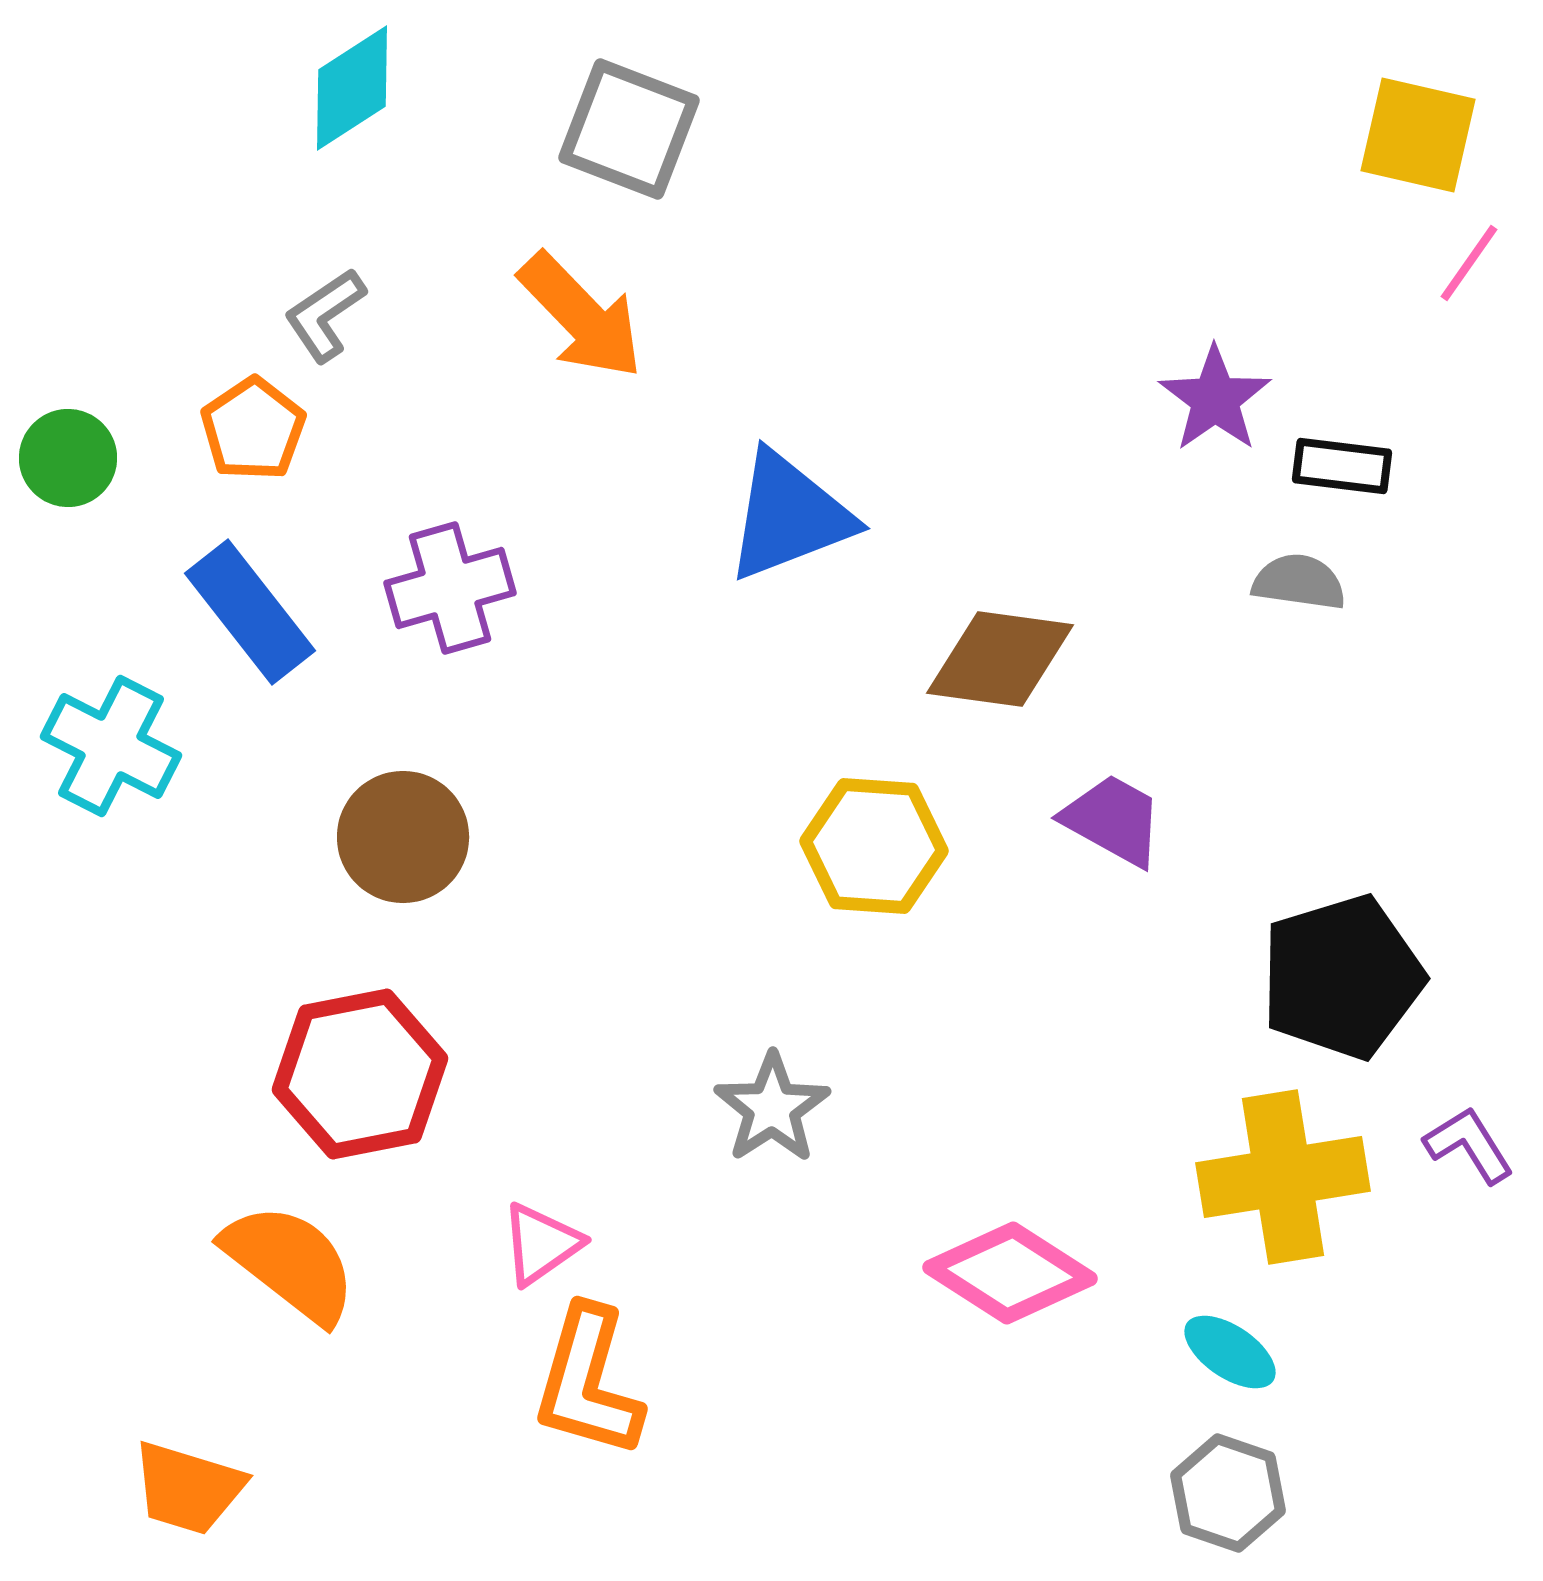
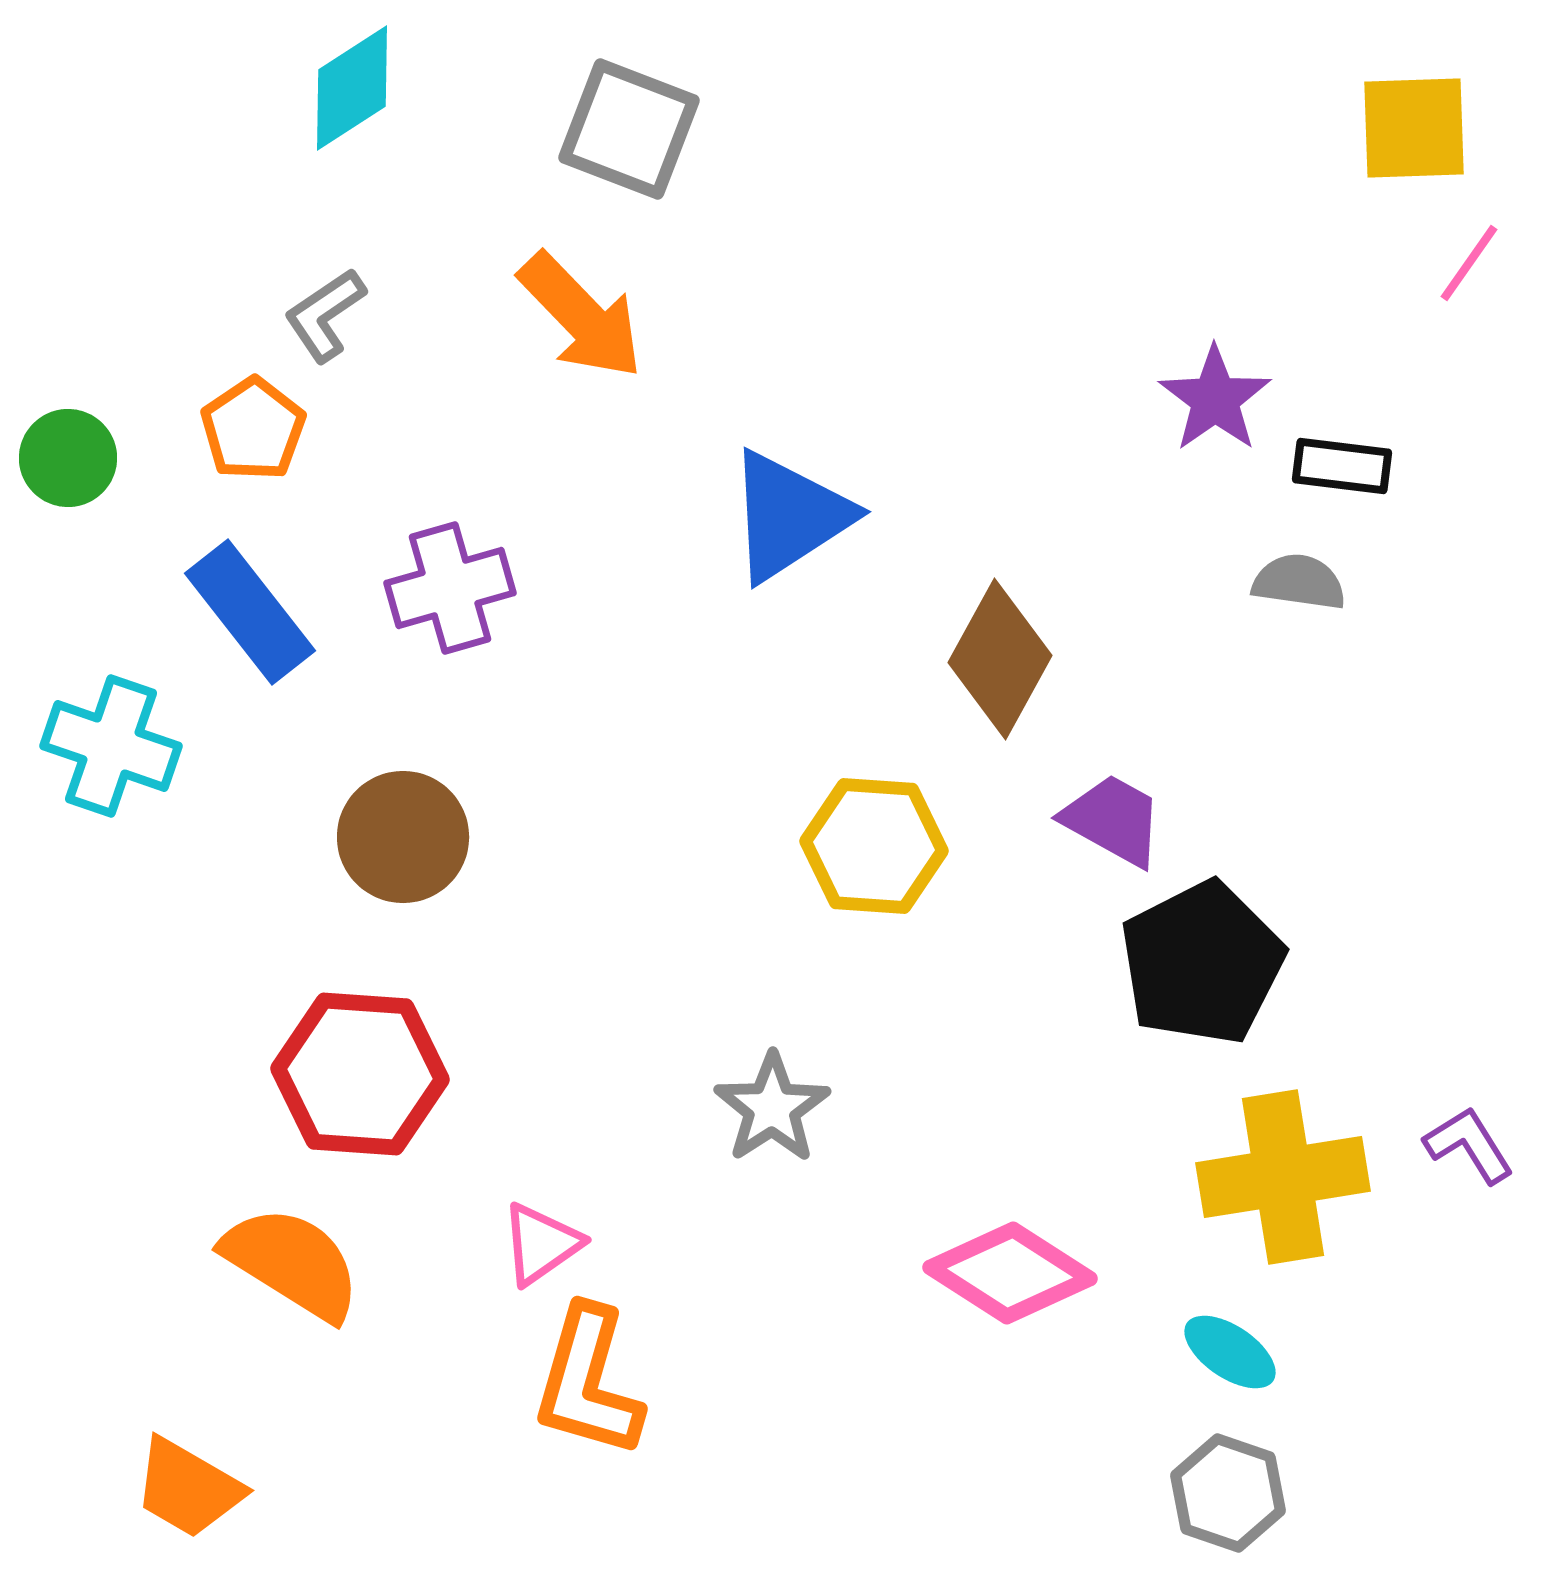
yellow square: moved 4 px left, 7 px up; rotated 15 degrees counterclockwise
blue triangle: rotated 12 degrees counterclockwise
brown diamond: rotated 69 degrees counterclockwise
cyan cross: rotated 8 degrees counterclockwise
black pentagon: moved 140 px left, 14 px up; rotated 10 degrees counterclockwise
red hexagon: rotated 15 degrees clockwise
orange semicircle: moved 2 px right; rotated 6 degrees counterclockwise
orange trapezoid: rotated 13 degrees clockwise
